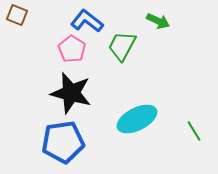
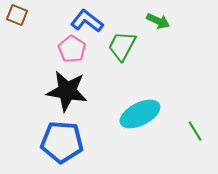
black star: moved 4 px left, 2 px up; rotated 6 degrees counterclockwise
cyan ellipse: moved 3 px right, 5 px up
green line: moved 1 px right
blue pentagon: moved 1 px left; rotated 12 degrees clockwise
